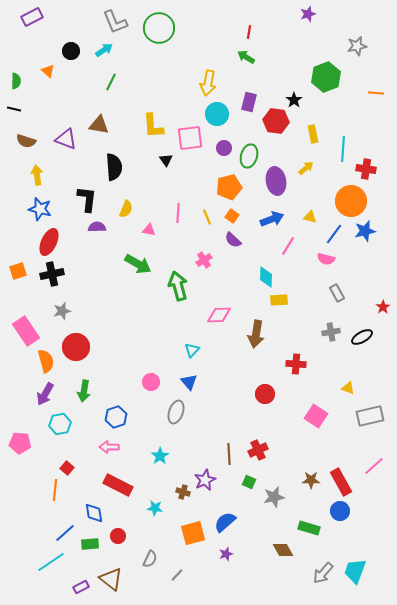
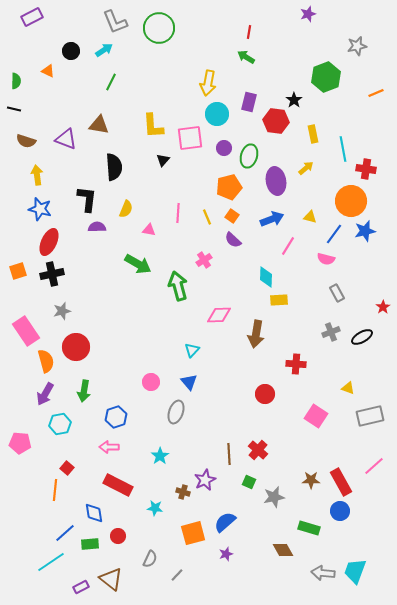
orange triangle at (48, 71): rotated 16 degrees counterclockwise
orange line at (376, 93): rotated 28 degrees counterclockwise
cyan line at (343, 149): rotated 15 degrees counterclockwise
black triangle at (166, 160): moved 3 px left; rotated 16 degrees clockwise
gray cross at (331, 332): rotated 12 degrees counterclockwise
red cross at (258, 450): rotated 24 degrees counterclockwise
gray arrow at (323, 573): rotated 55 degrees clockwise
